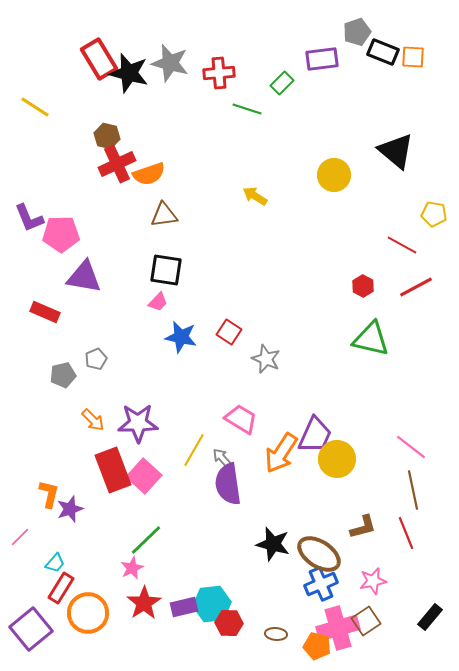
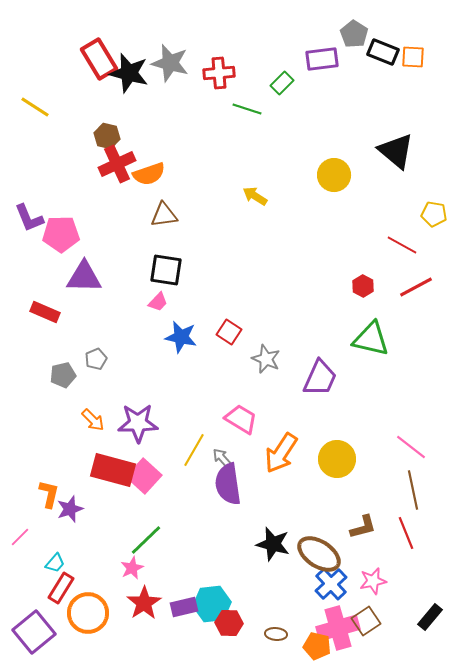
gray pentagon at (357, 32): moved 3 px left, 2 px down; rotated 20 degrees counterclockwise
purple triangle at (84, 277): rotated 9 degrees counterclockwise
purple trapezoid at (315, 435): moved 5 px right, 57 px up
red rectangle at (113, 470): rotated 54 degrees counterclockwise
blue cross at (321, 584): moved 10 px right; rotated 20 degrees counterclockwise
purple square at (31, 629): moved 3 px right, 3 px down
